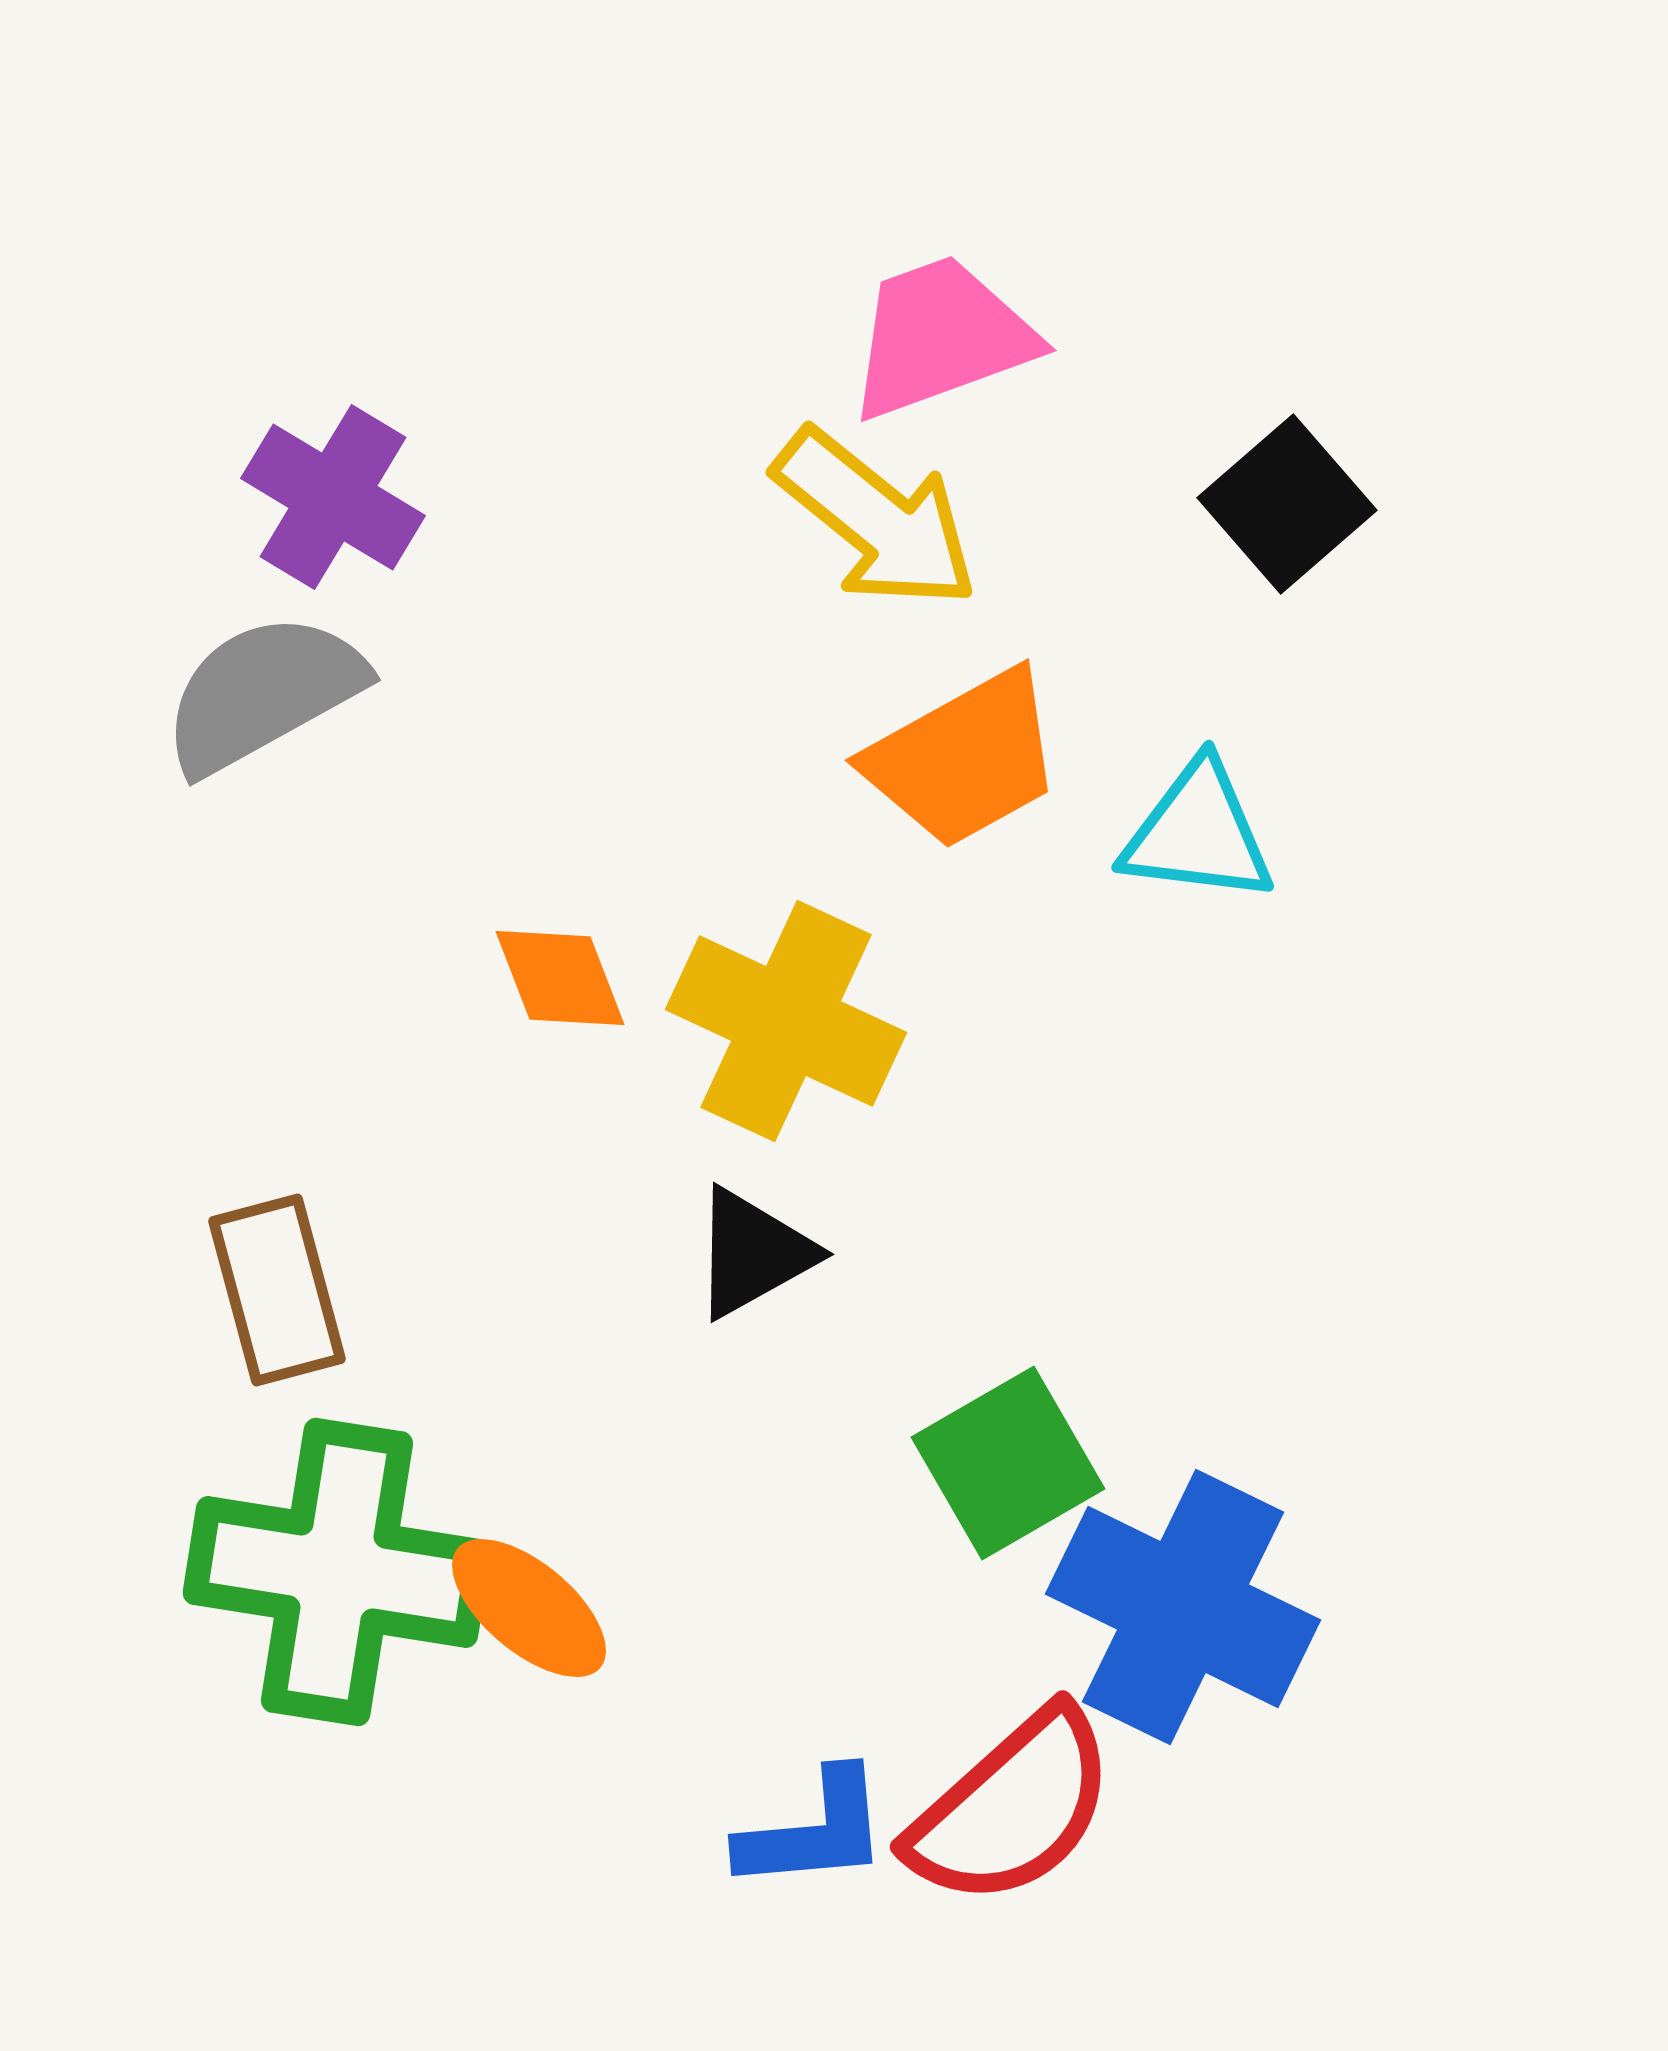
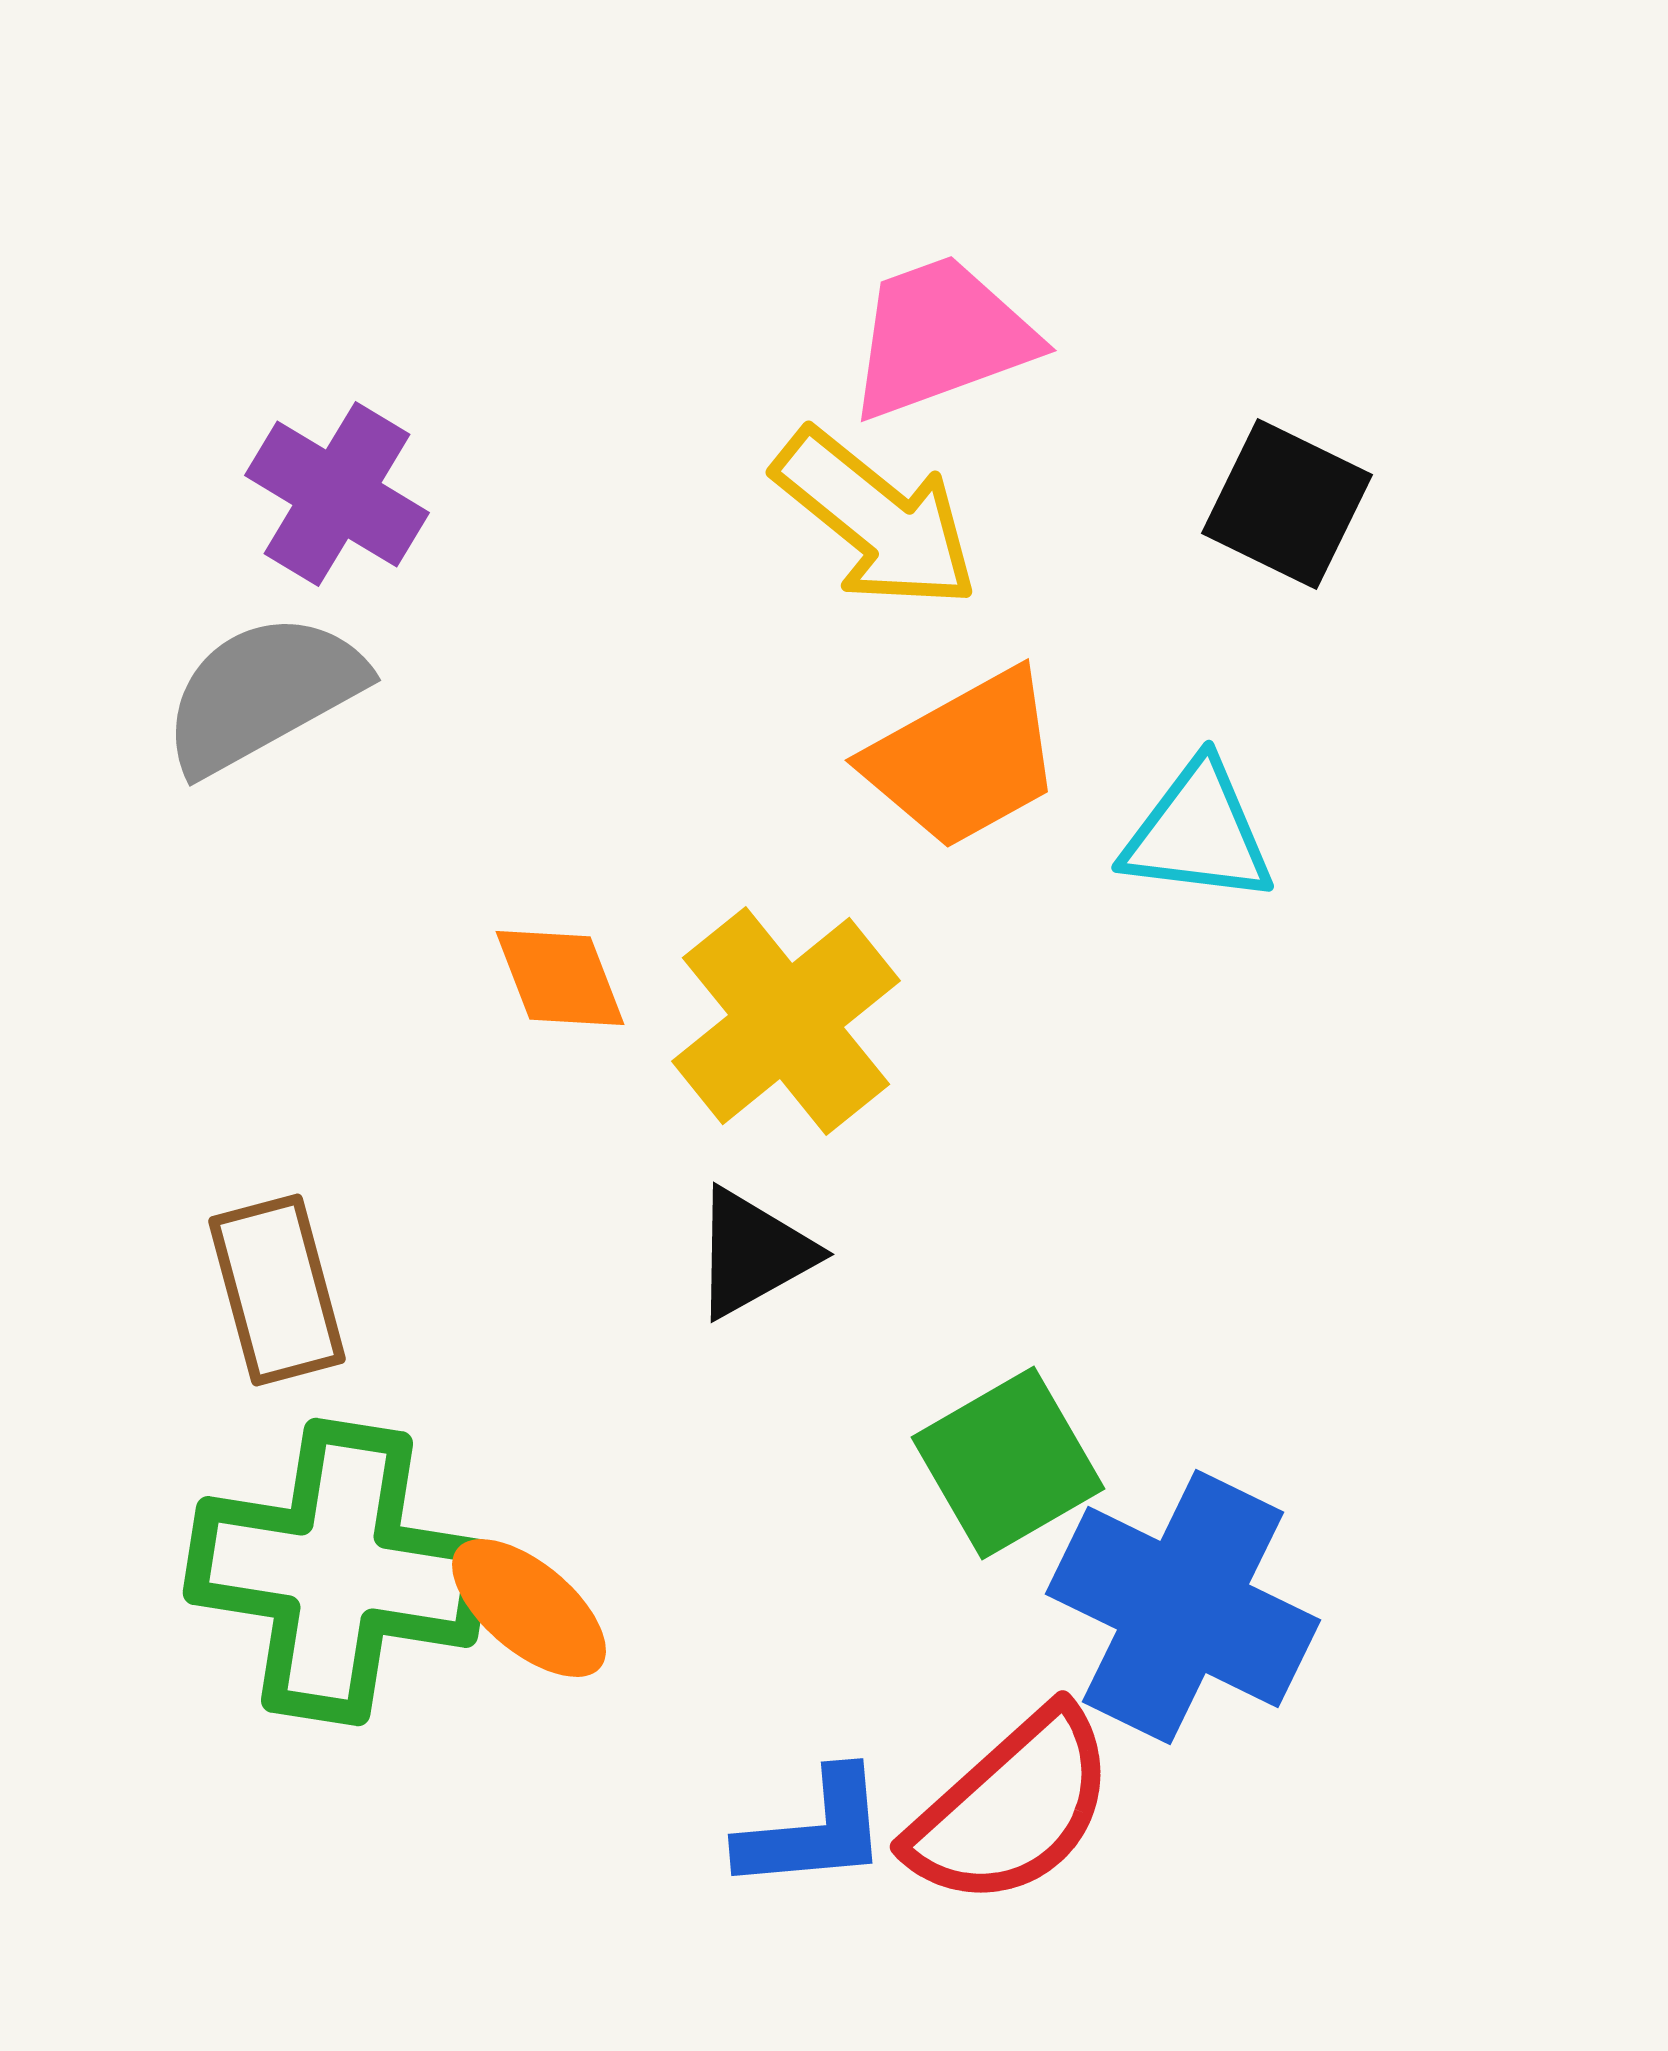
purple cross: moved 4 px right, 3 px up
black square: rotated 23 degrees counterclockwise
yellow cross: rotated 26 degrees clockwise
